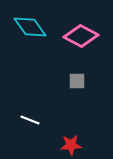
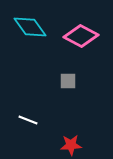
gray square: moved 9 px left
white line: moved 2 px left
